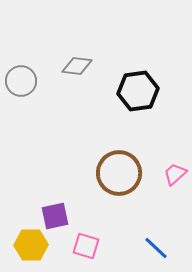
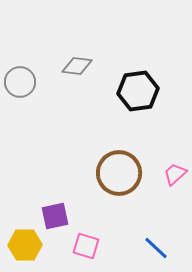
gray circle: moved 1 px left, 1 px down
yellow hexagon: moved 6 px left
